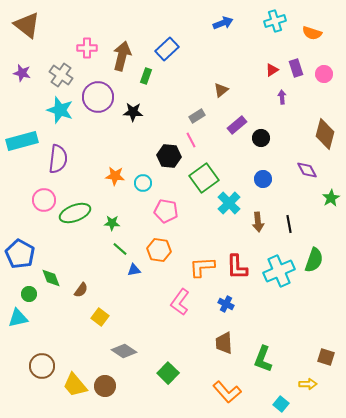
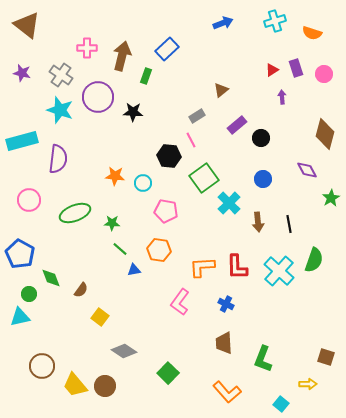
pink circle at (44, 200): moved 15 px left
cyan cross at (279, 271): rotated 24 degrees counterclockwise
cyan triangle at (18, 318): moved 2 px right, 1 px up
